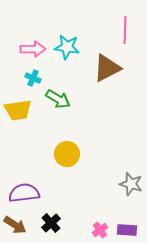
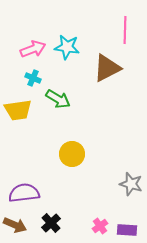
pink arrow: rotated 20 degrees counterclockwise
yellow circle: moved 5 px right
brown arrow: rotated 10 degrees counterclockwise
pink cross: moved 4 px up
